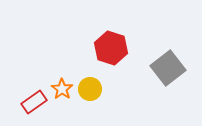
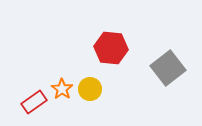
red hexagon: rotated 12 degrees counterclockwise
